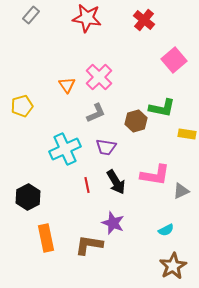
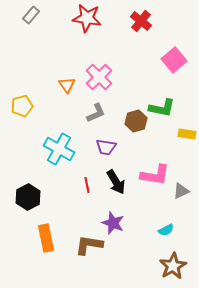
red cross: moved 3 px left, 1 px down
cyan cross: moved 6 px left; rotated 36 degrees counterclockwise
